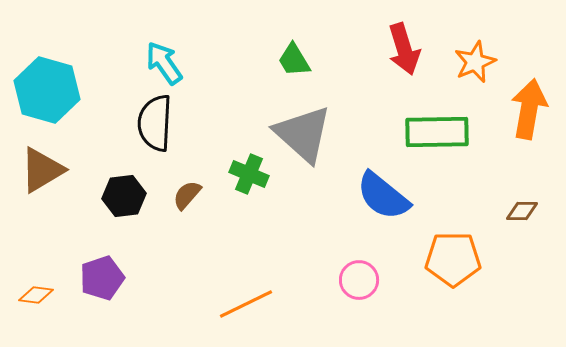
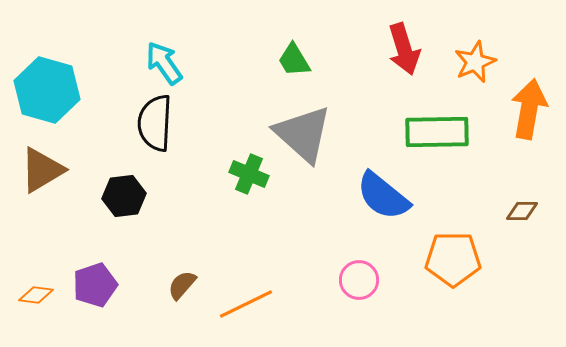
brown semicircle: moved 5 px left, 90 px down
purple pentagon: moved 7 px left, 7 px down
